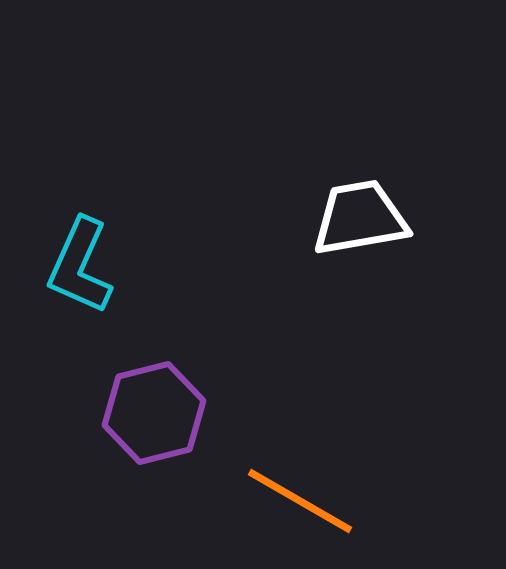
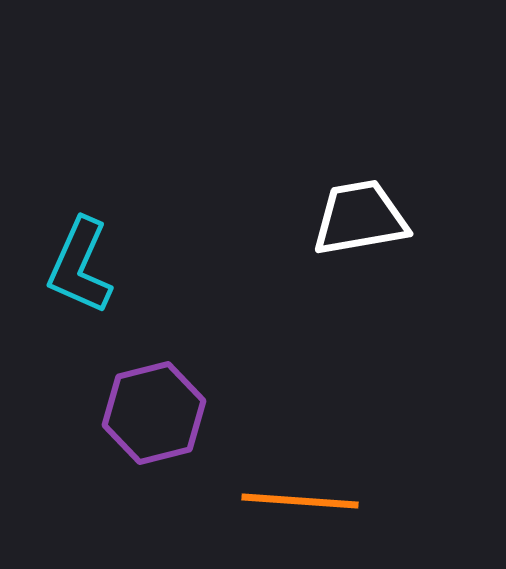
orange line: rotated 26 degrees counterclockwise
